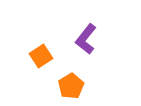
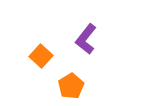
orange square: rotated 15 degrees counterclockwise
